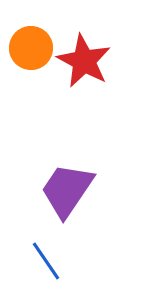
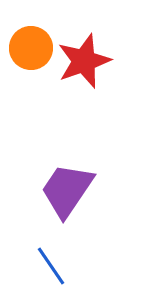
red star: rotated 24 degrees clockwise
blue line: moved 5 px right, 5 px down
